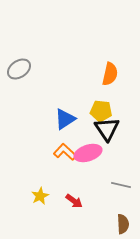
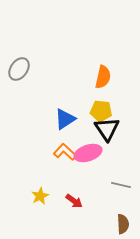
gray ellipse: rotated 20 degrees counterclockwise
orange semicircle: moved 7 px left, 3 px down
